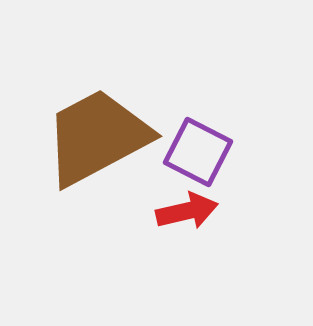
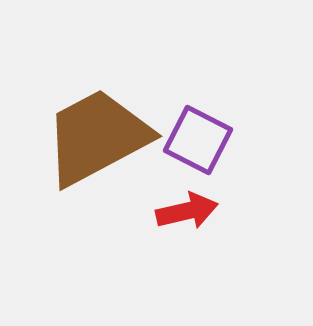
purple square: moved 12 px up
